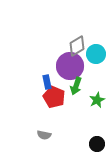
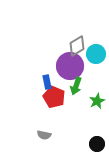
green star: moved 1 px down
